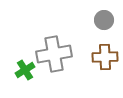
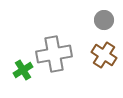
brown cross: moved 1 px left, 2 px up; rotated 35 degrees clockwise
green cross: moved 2 px left
